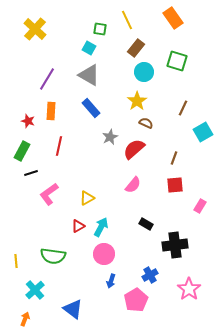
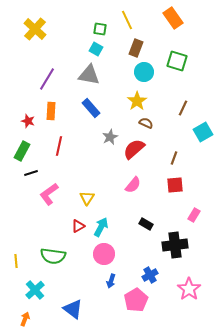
cyan square at (89, 48): moved 7 px right, 1 px down
brown rectangle at (136, 48): rotated 18 degrees counterclockwise
gray triangle at (89, 75): rotated 20 degrees counterclockwise
yellow triangle at (87, 198): rotated 28 degrees counterclockwise
pink rectangle at (200, 206): moved 6 px left, 9 px down
